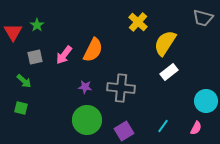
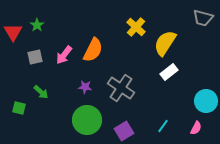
yellow cross: moved 2 px left, 5 px down
green arrow: moved 17 px right, 11 px down
gray cross: rotated 28 degrees clockwise
green square: moved 2 px left
